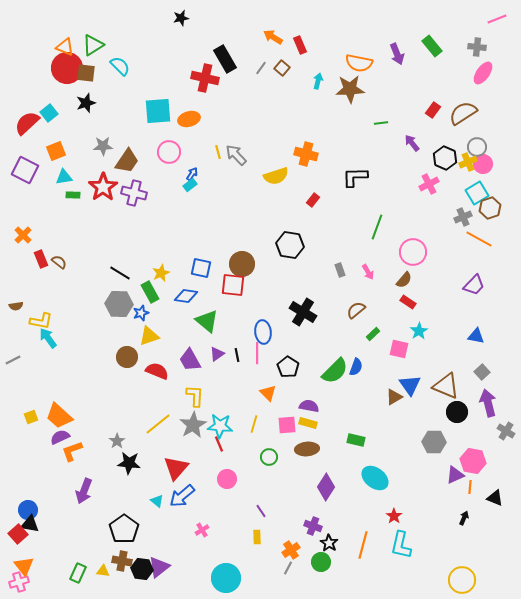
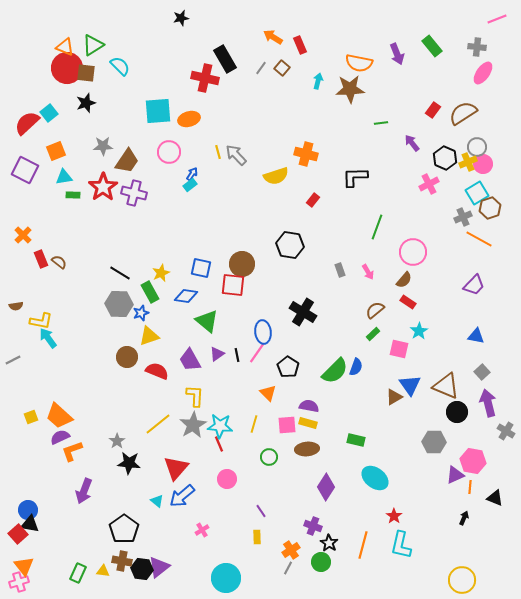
brown semicircle at (356, 310): moved 19 px right
pink line at (257, 353): rotated 35 degrees clockwise
